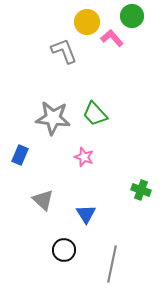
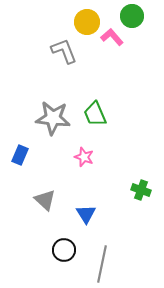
pink L-shape: moved 1 px up
green trapezoid: rotated 20 degrees clockwise
gray triangle: moved 2 px right
gray line: moved 10 px left
